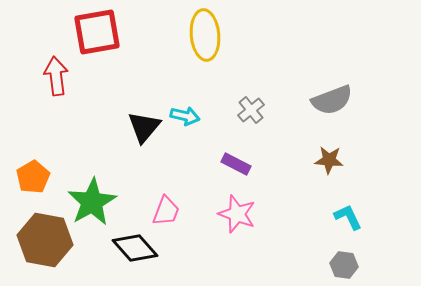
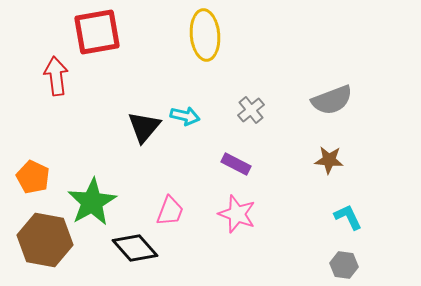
orange pentagon: rotated 16 degrees counterclockwise
pink trapezoid: moved 4 px right
